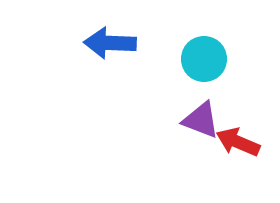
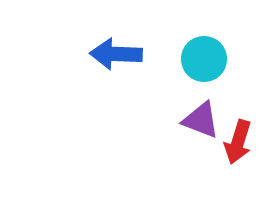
blue arrow: moved 6 px right, 11 px down
red arrow: rotated 96 degrees counterclockwise
